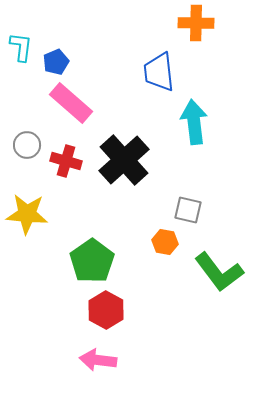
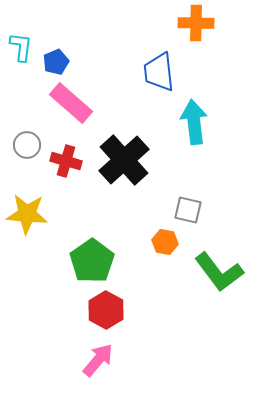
pink arrow: rotated 123 degrees clockwise
